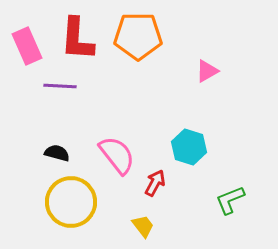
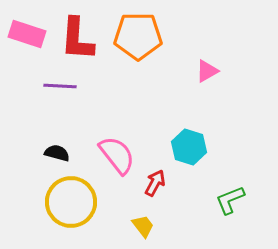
pink rectangle: moved 12 px up; rotated 48 degrees counterclockwise
